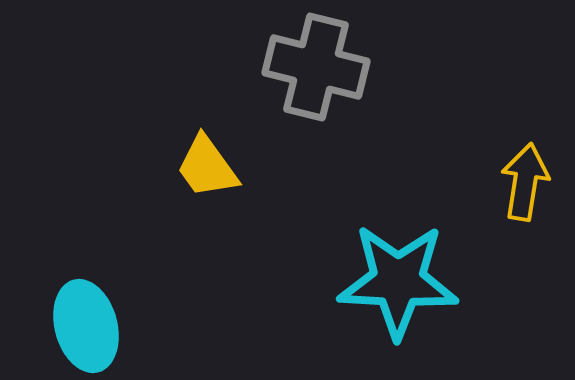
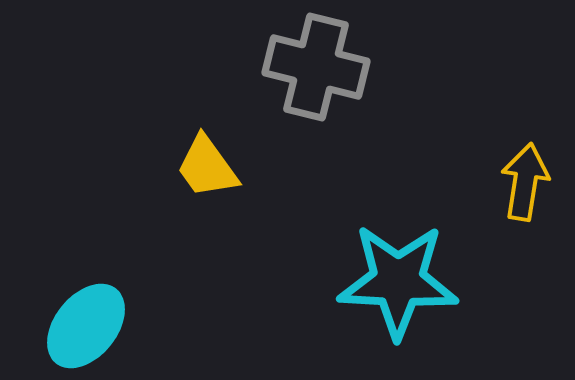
cyan ellipse: rotated 54 degrees clockwise
